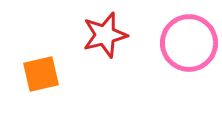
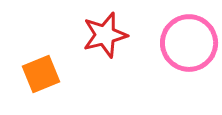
orange square: rotated 9 degrees counterclockwise
